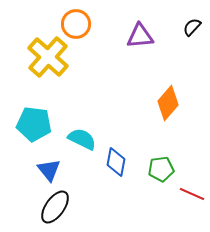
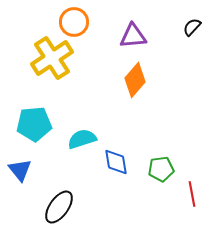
orange circle: moved 2 px left, 2 px up
purple triangle: moved 7 px left
yellow cross: moved 4 px right, 1 px down; rotated 15 degrees clockwise
orange diamond: moved 33 px left, 23 px up
cyan pentagon: rotated 12 degrees counterclockwise
cyan semicircle: rotated 44 degrees counterclockwise
blue diamond: rotated 20 degrees counterclockwise
blue triangle: moved 29 px left
red line: rotated 55 degrees clockwise
black ellipse: moved 4 px right
